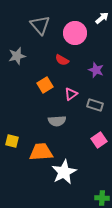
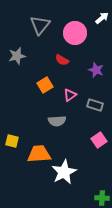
gray triangle: rotated 20 degrees clockwise
pink triangle: moved 1 px left, 1 px down
orange trapezoid: moved 2 px left, 2 px down
